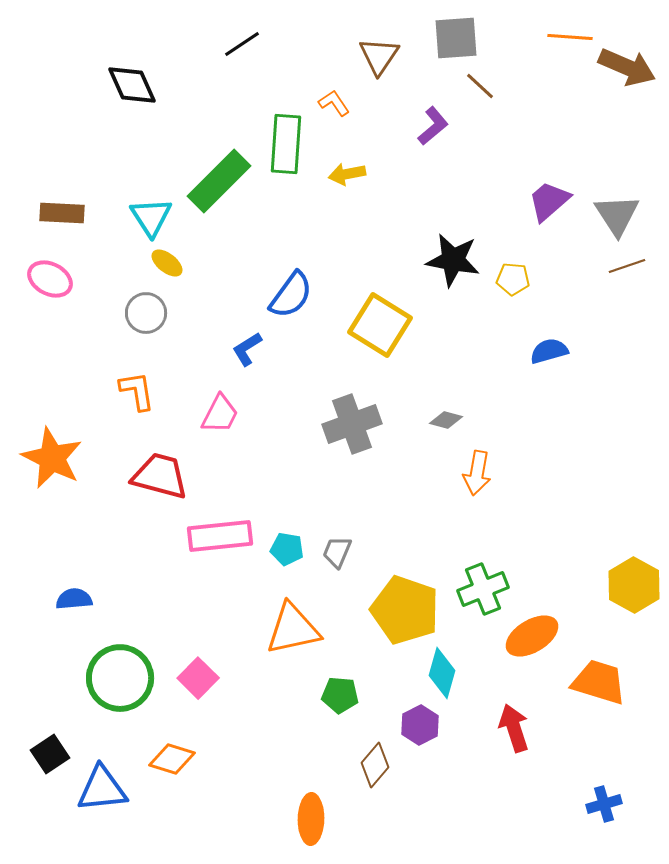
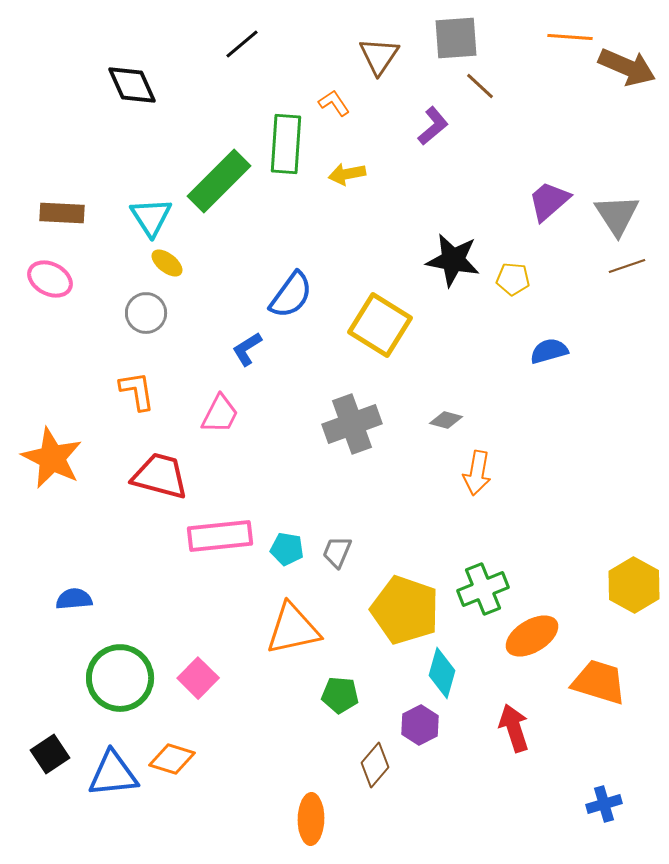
black line at (242, 44): rotated 6 degrees counterclockwise
blue triangle at (102, 789): moved 11 px right, 15 px up
